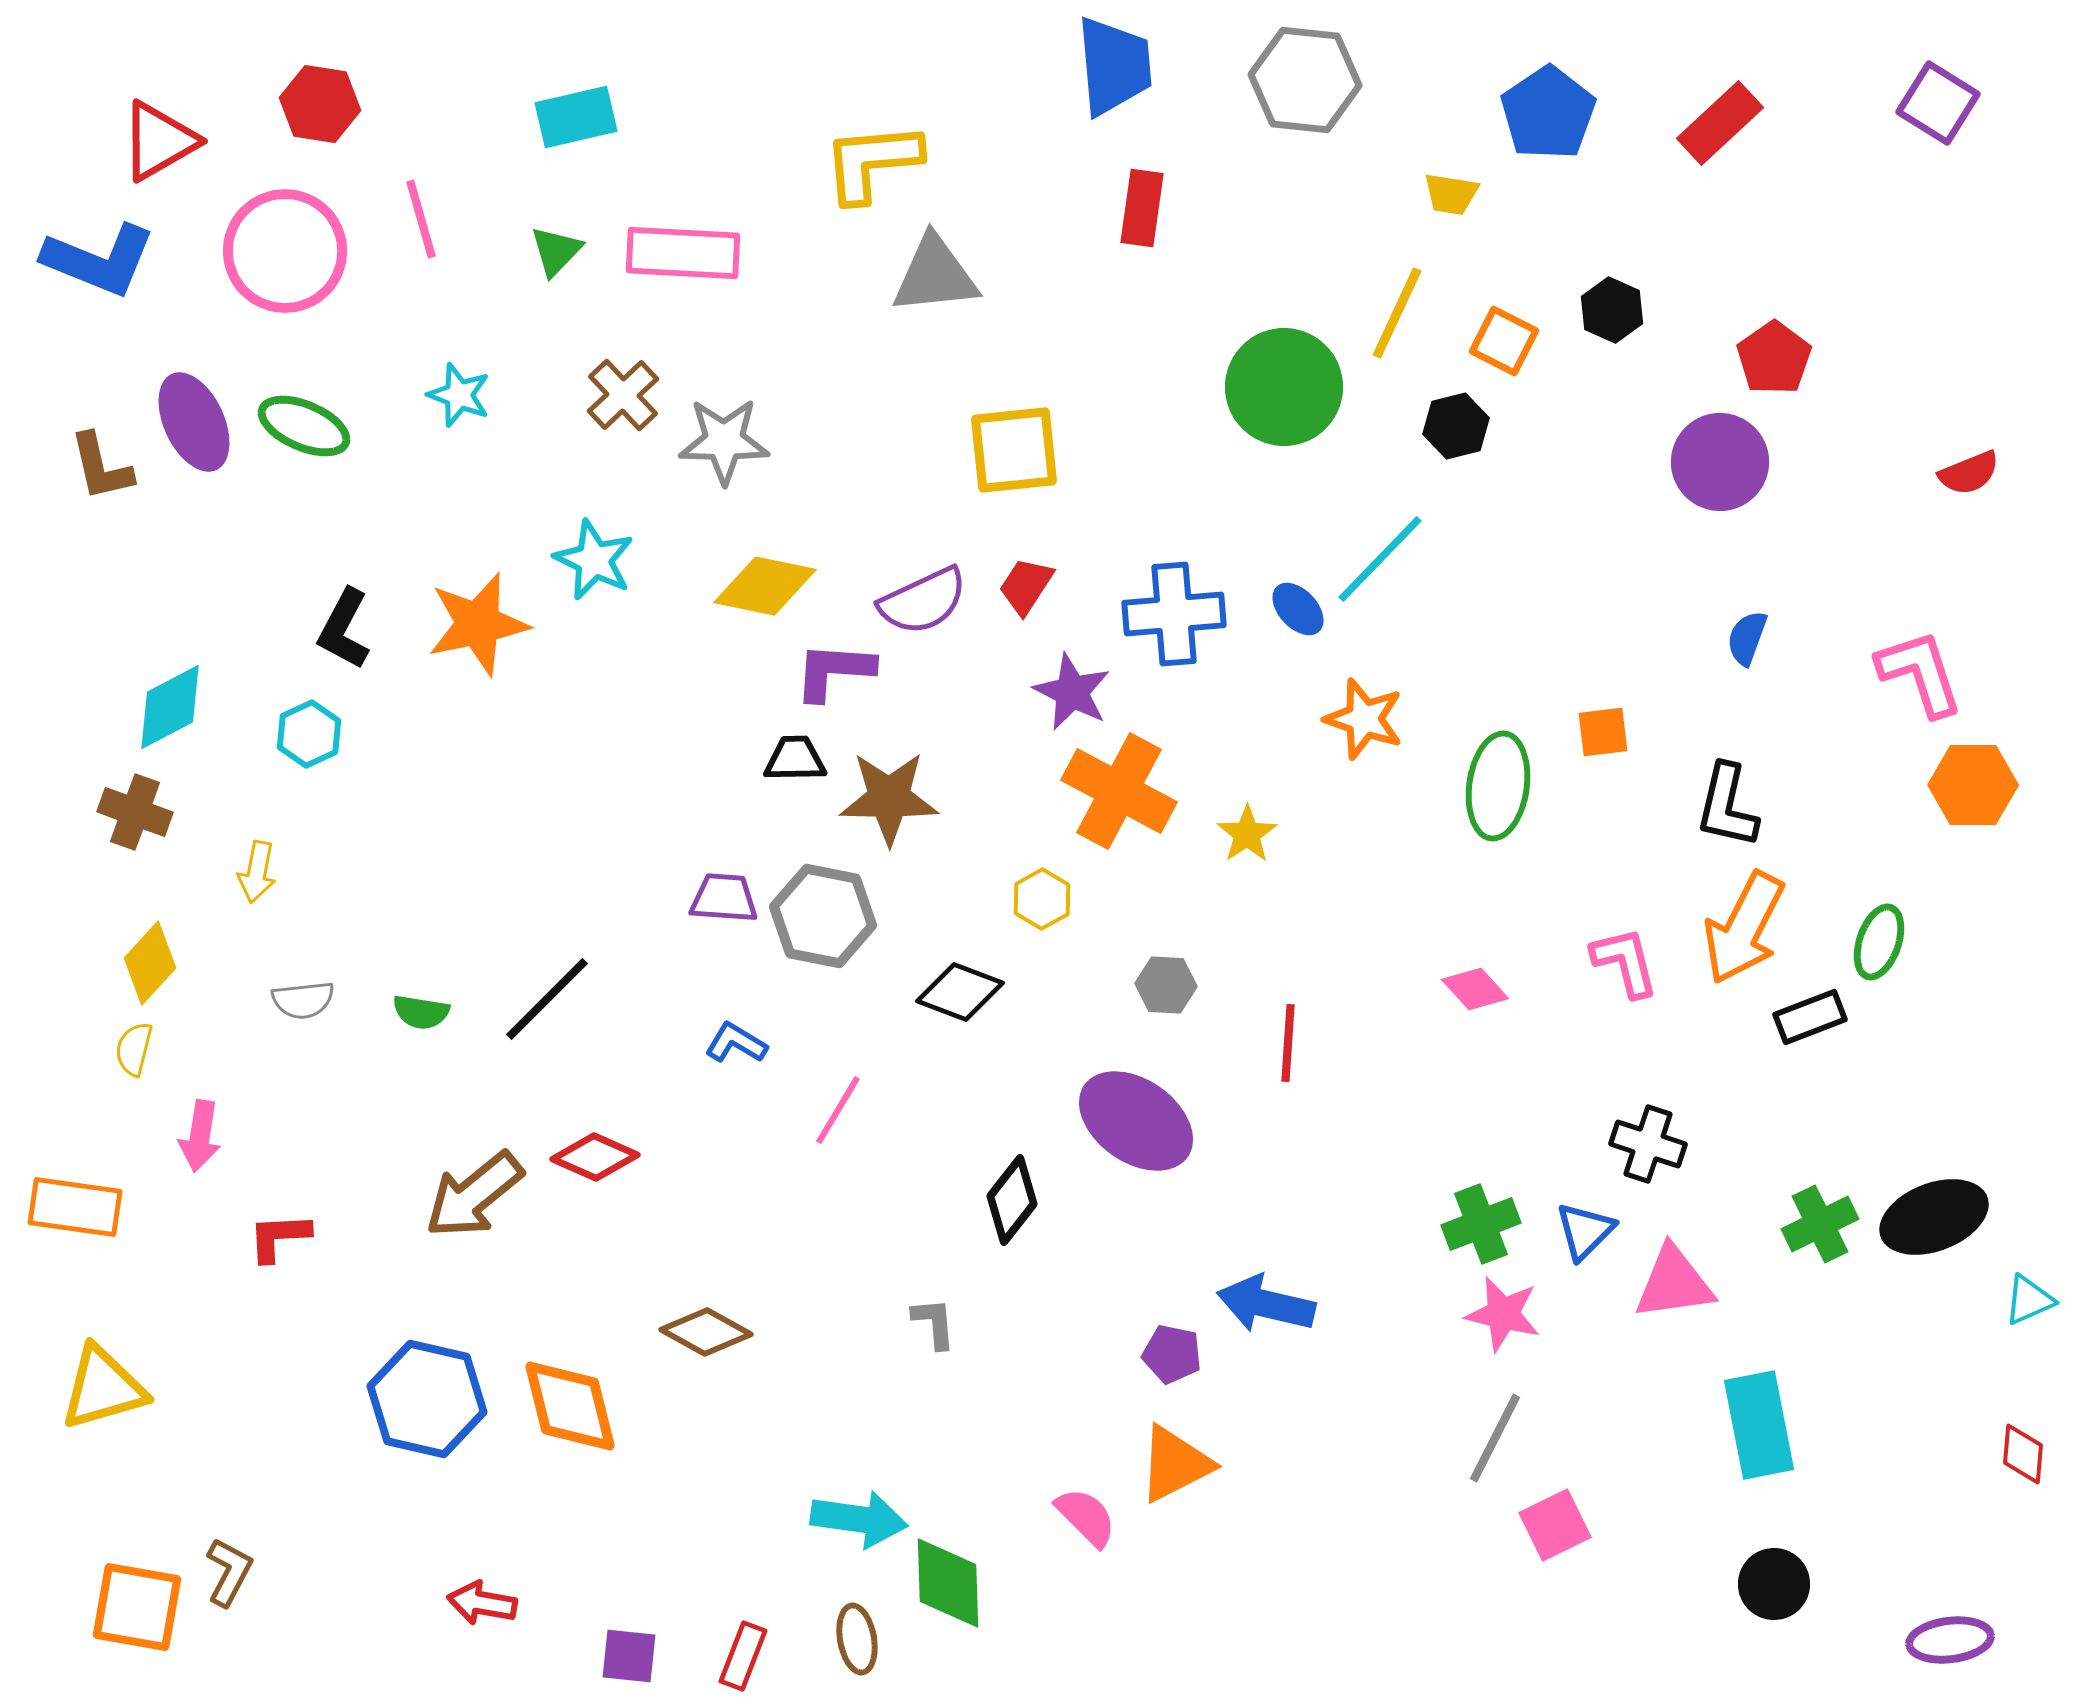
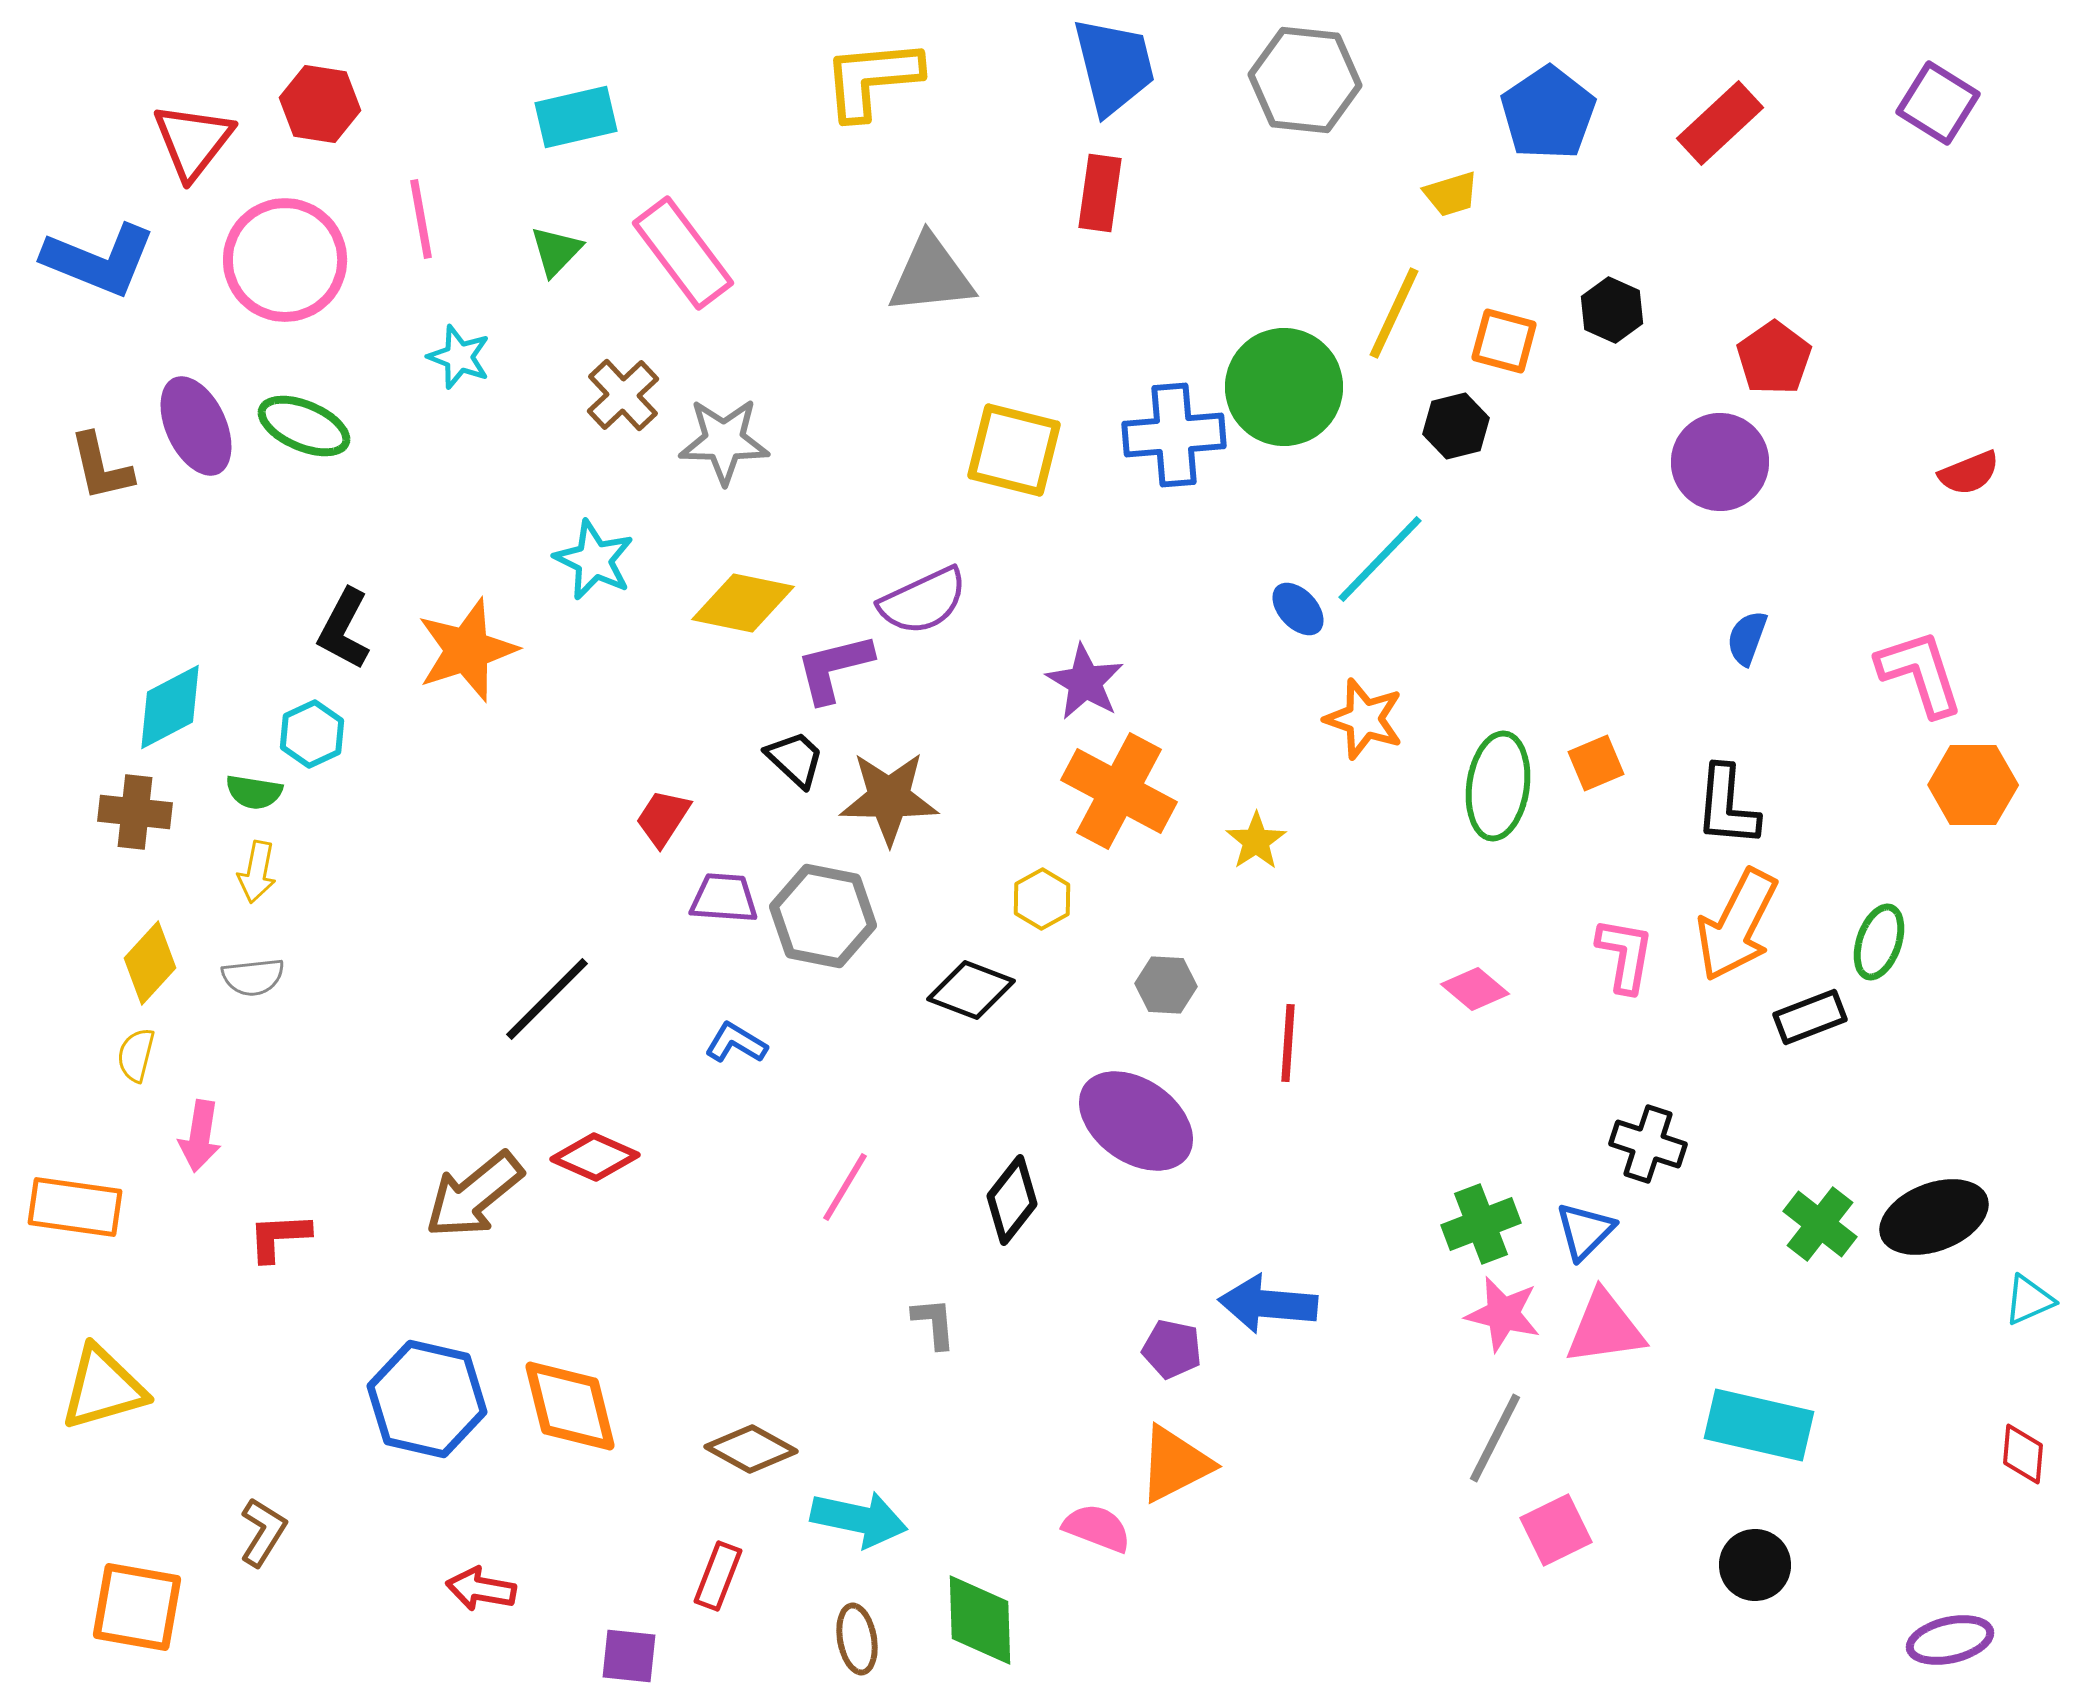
blue trapezoid at (1114, 66): rotated 9 degrees counterclockwise
red triangle at (159, 141): moved 34 px right; rotated 22 degrees counterclockwise
yellow L-shape at (872, 162): moved 83 px up
yellow trapezoid at (1451, 194): rotated 26 degrees counterclockwise
red rectangle at (1142, 208): moved 42 px left, 15 px up
pink line at (421, 219): rotated 6 degrees clockwise
pink circle at (285, 251): moved 9 px down
pink rectangle at (683, 253): rotated 50 degrees clockwise
gray triangle at (935, 275): moved 4 px left
yellow line at (1397, 313): moved 3 px left
orange square at (1504, 341): rotated 12 degrees counterclockwise
cyan star at (459, 395): moved 38 px up
purple ellipse at (194, 422): moved 2 px right, 4 px down
yellow square at (1014, 450): rotated 20 degrees clockwise
yellow diamond at (765, 586): moved 22 px left, 17 px down
red trapezoid at (1026, 586): moved 363 px left, 232 px down
blue cross at (1174, 614): moved 179 px up
orange star at (478, 624): moved 11 px left, 26 px down; rotated 6 degrees counterclockwise
purple L-shape at (834, 671): moved 3 px up; rotated 18 degrees counterclockwise
purple star at (1072, 692): moved 13 px right, 10 px up; rotated 4 degrees clockwise
orange square at (1603, 732): moved 7 px left, 31 px down; rotated 16 degrees counterclockwise
cyan hexagon at (309, 734): moved 3 px right
black trapezoid at (795, 759): rotated 44 degrees clockwise
black L-shape at (1727, 806): rotated 8 degrees counterclockwise
brown cross at (135, 812): rotated 14 degrees counterclockwise
yellow star at (1247, 834): moved 9 px right, 7 px down
orange arrow at (1744, 928): moved 7 px left, 3 px up
pink L-shape at (1625, 962): moved 7 px up; rotated 24 degrees clockwise
pink diamond at (1475, 989): rotated 8 degrees counterclockwise
black diamond at (960, 992): moved 11 px right, 2 px up
gray semicircle at (303, 1000): moved 50 px left, 23 px up
green semicircle at (421, 1012): moved 167 px left, 220 px up
yellow semicircle at (134, 1049): moved 2 px right, 6 px down
pink line at (838, 1110): moved 7 px right, 77 px down
green cross at (1820, 1224): rotated 26 degrees counterclockwise
pink triangle at (1674, 1283): moved 69 px left, 45 px down
blue arrow at (1266, 1304): moved 2 px right; rotated 8 degrees counterclockwise
brown diamond at (706, 1332): moved 45 px right, 117 px down
purple pentagon at (1172, 1354): moved 5 px up
cyan rectangle at (1759, 1425): rotated 66 degrees counterclockwise
pink semicircle at (1086, 1517): moved 11 px right, 11 px down; rotated 24 degrees counterclockwise
cyan arrow at (859, 1519): rotated 4 degrees clockwise
pink square at (1555, 1525): moved 1 px right, 5 px down
brown L-shape at (229, 1572): moved 34 px right, 40 px up; rotated 4 degrees clockwise
green diamond at (948, 1583): moved 32 px right, 37 px down
black circle at (1774, 1584): moved 19 px left, 19 px up
red arrow at (482, 1603): moved 1 px left, 14 px up
purple ellipse at (1950, 1640): rotated 6 degrees counterclockwise
red rectangle at (743, 1656): moved 25 px left, 80 px up
